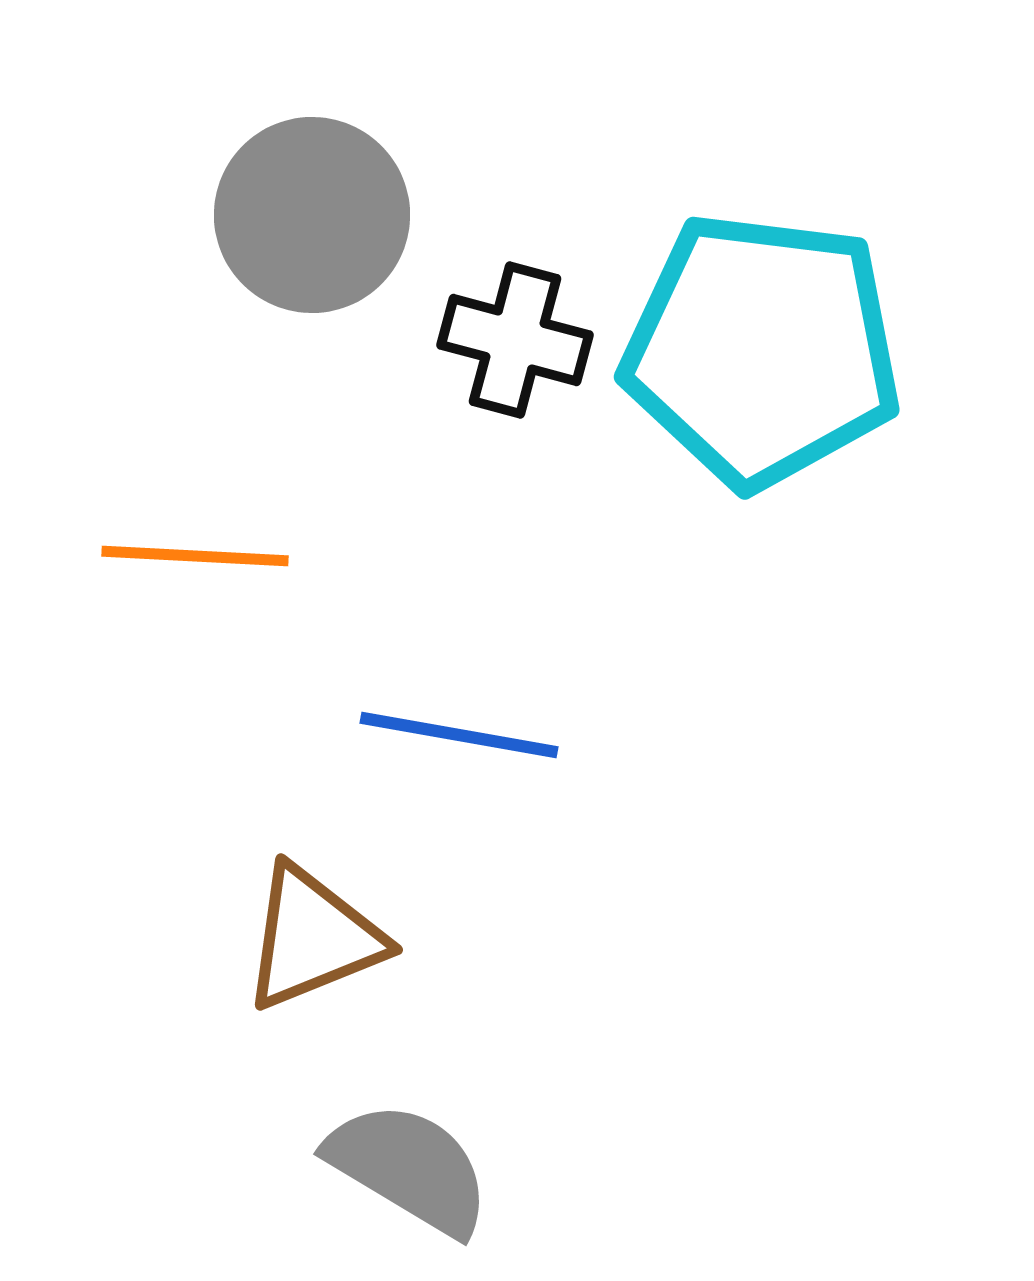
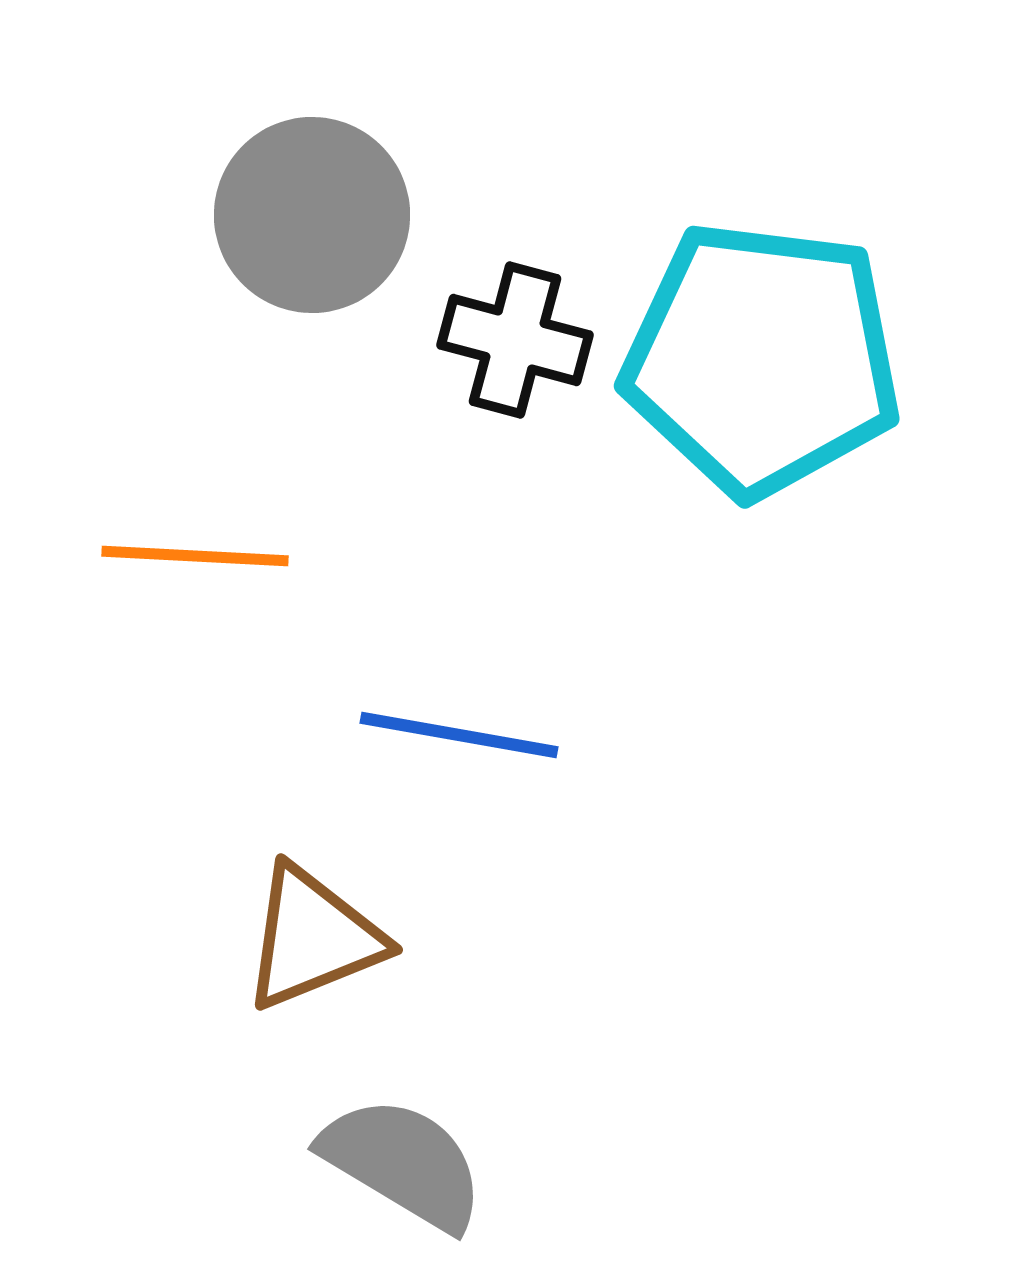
cyan pentagon: moved 9 px down
gray semicircle: moved 6 px left, 5 px up
